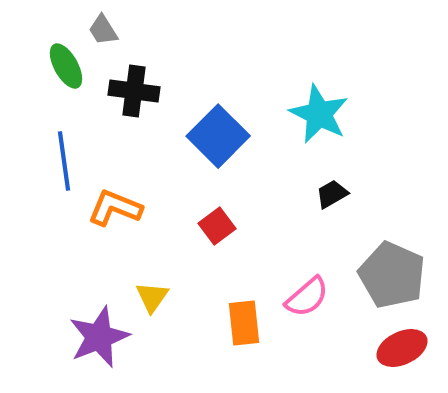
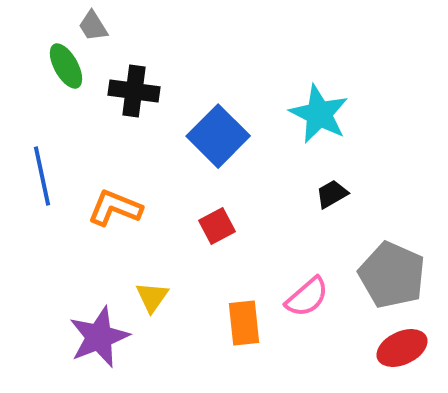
gray trapezoid: moved 10 px left, 4 px up
blue line: moved 22 px left, 15 px down; rotated 4 degrees counterclockwise
red square: rotated 9 degrees clockwise
